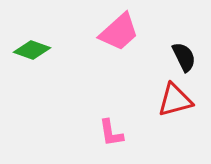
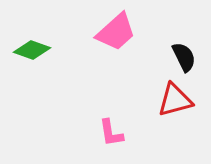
pink trapezoid: moved 3 px left
